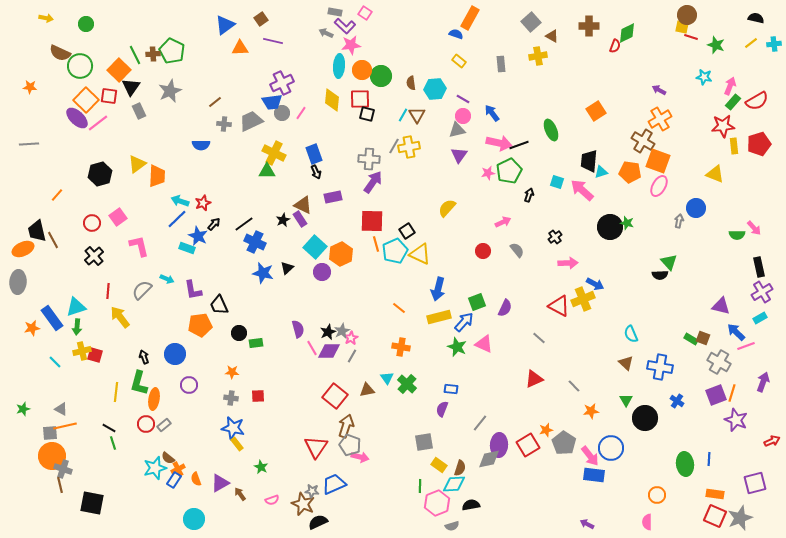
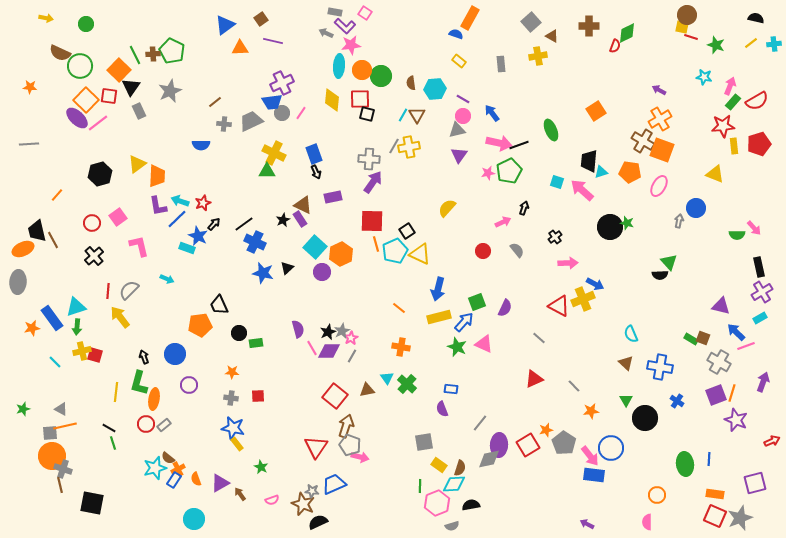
orange square at (658, 161): moved 4 px right, 11 px up
black arrow at (529, 195): moved 5 px left, 13 px down
gray semicircle at (142, 290): moved 13 px left
purple L-shape at (193, 290): moved 35 px left, 84 px up
purple semicircle at (442, 409): rotated 42 degrees counterclockwise
